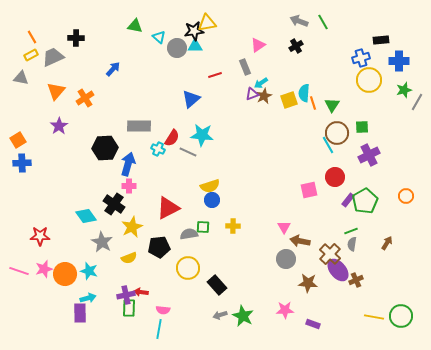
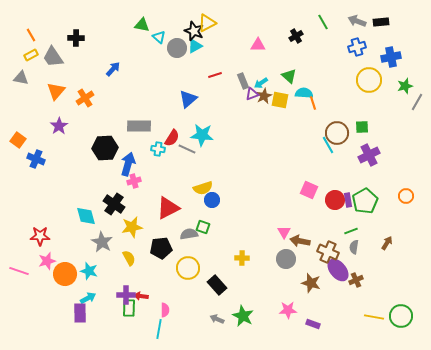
gray arrow at (299, 21): moved 58 px right
yellow triangle at (207, 23): rotated 18 degrees counterclockwise
green triangle at (135, 26): moved 7 px right, 1 px up
black star at (194, 31): rotated 30 degrees clockwise
orange line at (32, 37): moved 1 px left, 2 px up
black rectangle at (381, 40): moved 18 px up
pink triangle at (258, 45): rotated 35 degrees clockwise
cyan triangle at (195, 46): rotated 28 degrees counterclockwise
black cross at (296, 46): moved 10 px up
gray trapezoid at (53, 57): rotated 100 degrees counterclockwise
blue cross at (361, 58): moved 4 px left, 11 px up
blue cross at (399, 61): moved 8 px left, 4 px up; rotated 12 degrees counterclockwise
gray rectangle at (245, 67): moved 2 px left, 14 px down
green star at (404, 90): moved 1 px right, 4 px up
cyan semicircle at (304, 93): rotated 90 degrees clockwise
blue triangle at (191, 99): moved 3 px left
yellow square at (289, 100): moved 9 px left; rotated 30 degrees clockwise
green triangle at (332, 105): moved 43 px left, 29 px up; rotated 21 degrees counterclockwise
orange square at (18, 140): rotated 21 degrees counterclockwise
cyan cross at (158, 149): rotated 16 degrees counterclockwise
gray line at (188, 152): moved 1 px left, 3 px up
blue cross at (22, 163): moved 14 px right, 4 px up; rotated 24 degrees clockwise
red circle at (335, 177): moved 23 px down
pink cross at (129, 186): moved 5 px right, 5 px up; rotated 16 degrees counterclockwise
yellow semicircle at (210, 186): moved 7 px left, 2 px down
pink square at (309, 190): rotated 36 degrees clockwise
purple rectangle at (348, 200): rotated 48 degrees counterclockwise
cyan diamond at (86, 216): rotated 20 degrees clockwise
yellow cross at (233, 226): moved 9 px right, 32 px down
yellow star at (132, 227): rotated 15 degrees clockwise
green square at (203, 227): rotated 16 degrees clockwise
pink triangle at (284, 227): moved 5 px down
gray semicircle at (352, 244): moved 2 px right, 3 px down
black pentagon at (159, 247): moved 2 px right, 1 px down
brown cross at (330, 254): moved 2 px left, 2 px up; rotated 20 degrees counterclockwise
yellow semicircle at (129, 258): rotated 98 degrees counterclockwise
pink star at (44, 269): moved 3 px right, 8 px up
brown star at (308, 283): moved 3 px right; rotated 12 degrees clockwise
red arrow at (141, 292): moved 4 px down
purple cross at (126, 295): rotated 12 degrees clockwise
cyan arrow at (88, 298): rotated 14 degrees counterclockwise
pink semicircle at (163, 310): moved 2 px right; rotated 96 degrees counterclockwise
pink star at (285, 310): moved 3 px right
gray arrow at (220, 315): moved 3 px left, 4 px down; rotated 40 degrees clockwise
